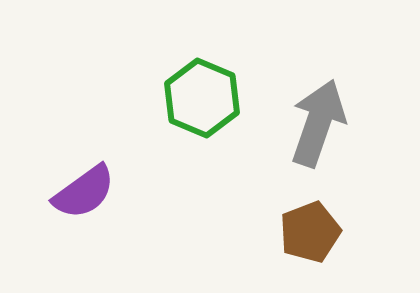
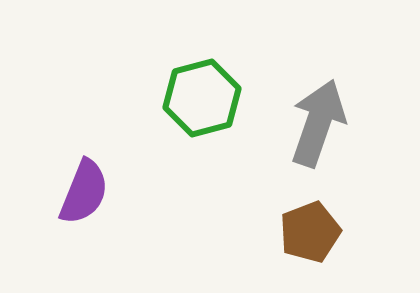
green hexagon: rotated 22 degrees clockwise
purple semicircle: rotated 32 degrees counterclockwise
